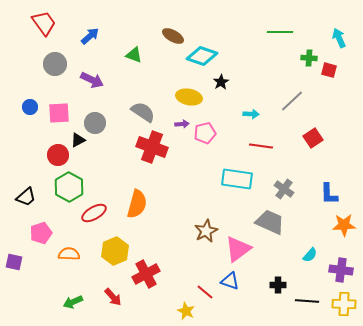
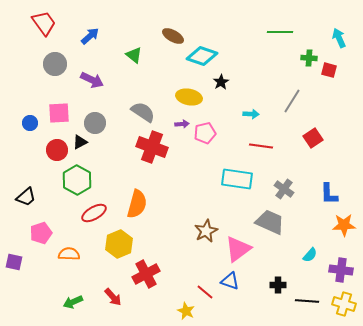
green triangle at (134, 55): rotated 18 degrees clockwise
gray line at (292, 101): rotated 15 degrees counterclockwise
blue circle at (30, 107): moved 16 px down
black triangle at (78, 140): moved 2 px right, 2 px down
red circle at (58, 155): moved 1 px left, 5 px up
green hexagon at (69, 187): moved 8 px right, 7 px up
yellow hexagon at (115, 251): moved 4 px right, 7 px up
yellow cross at (344, 304): rotated 15 degrees clockwise
